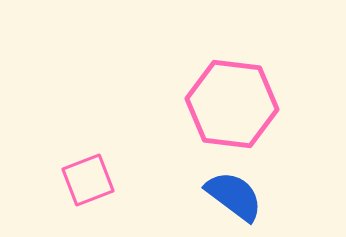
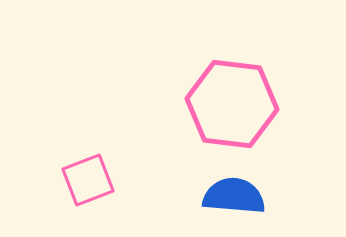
blue semicircle: rotated 32 degrees counterclockwise
